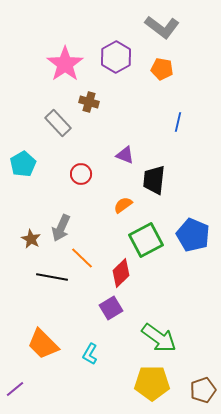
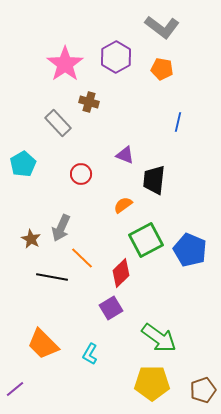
blue pentagon: moved 3 px left, 15 px down
